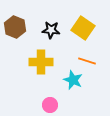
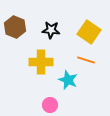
yellow square: moved 6 px right, 4 px down
orange line: moved 1 px left, 1 px up
cyan star: moved 5 px left
